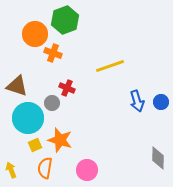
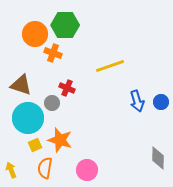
green hexagon: moved 5 px down; rotated 20 degrees clockwise
brown triangle: moved 4 px right, 1 px up
